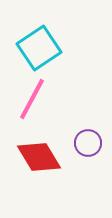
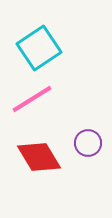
pink line: rotated 30 degrees clockwise
